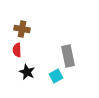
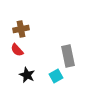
brown cross: moved 1 px left; rotated 21 degrees counterclockwise
red semicircle: rotated 40 degrees counterclockwise
black star: moved 3 px down
